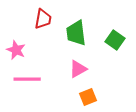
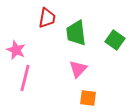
red trapezoid: moved 4 px right, 1 px up
pink triangle: rotated 18 degrees counterclockwise
pink line: moved 2 px left, 1 px up; rotated 76 degrees counterclockwise
orange square: moved 1 px down; rotated 30 degrees clockwise
